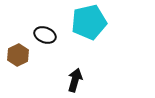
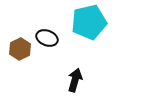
black ellipse: moved 2 px right, 3 px down
brown hexagon: moved 2 px right, 6 px up
